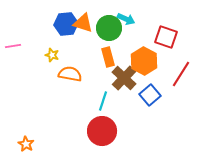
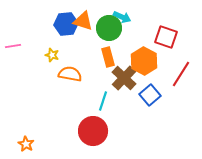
cyan arrow: moved 4 px left, 2 px up
orange triangle: moved 2 px up
red circle: moved 9 px left
